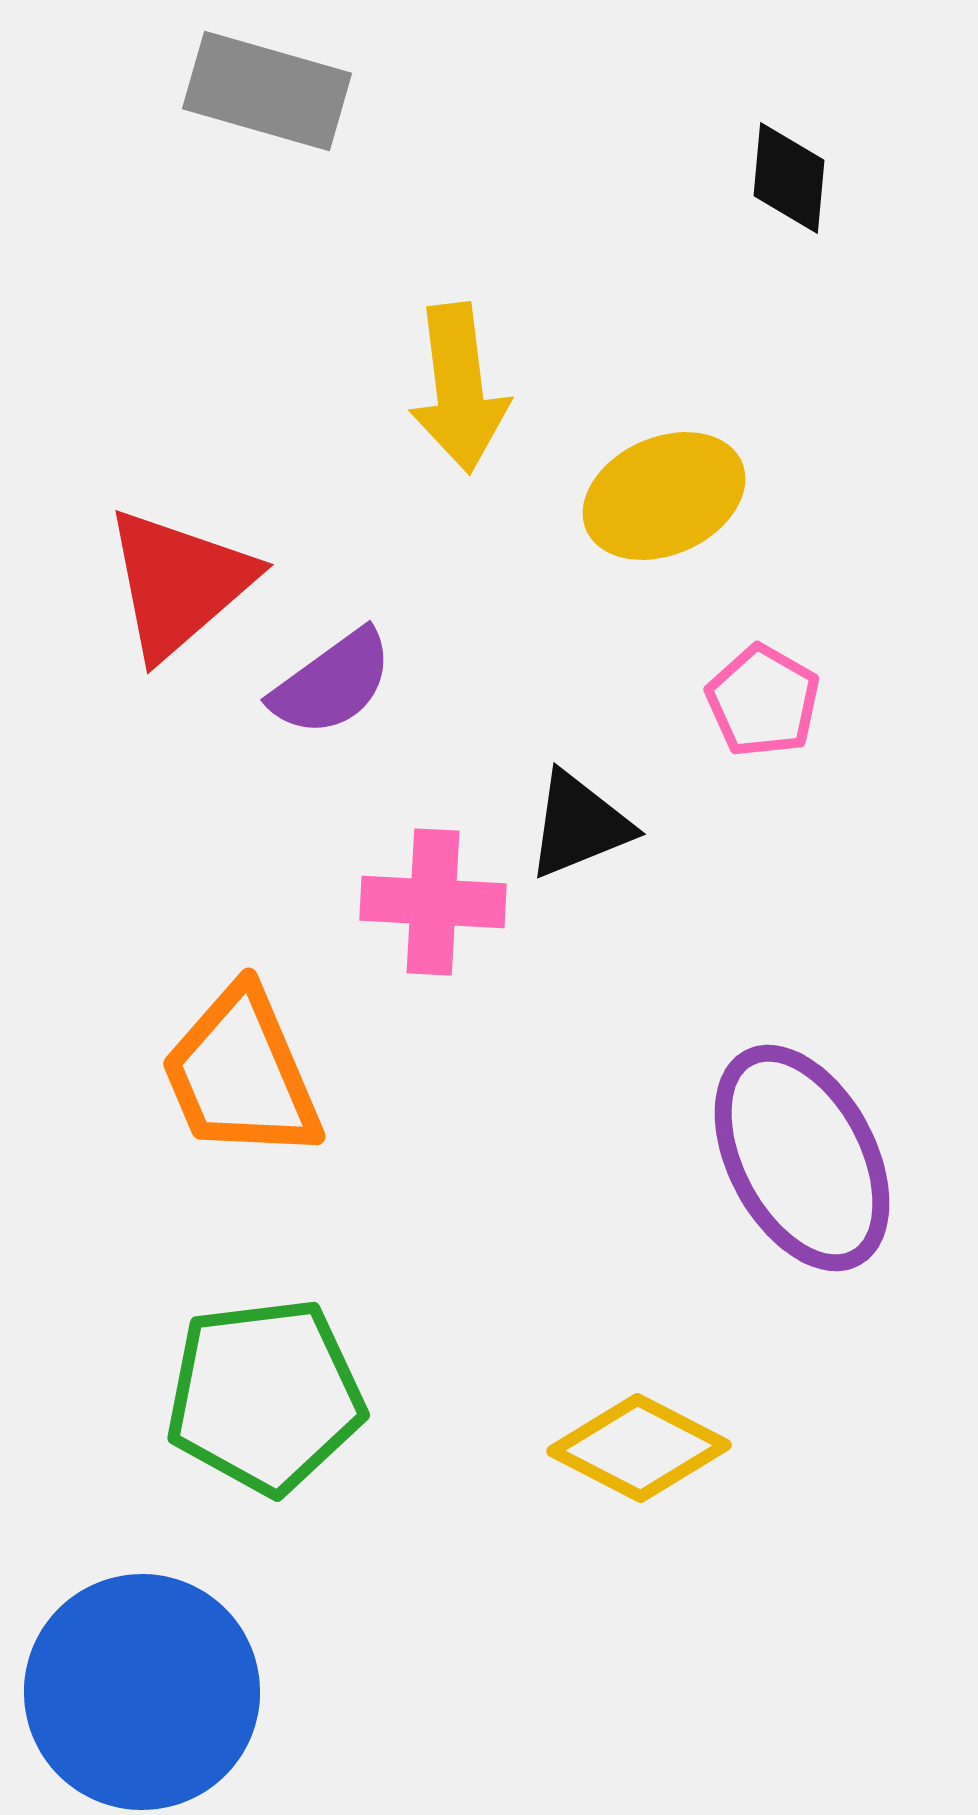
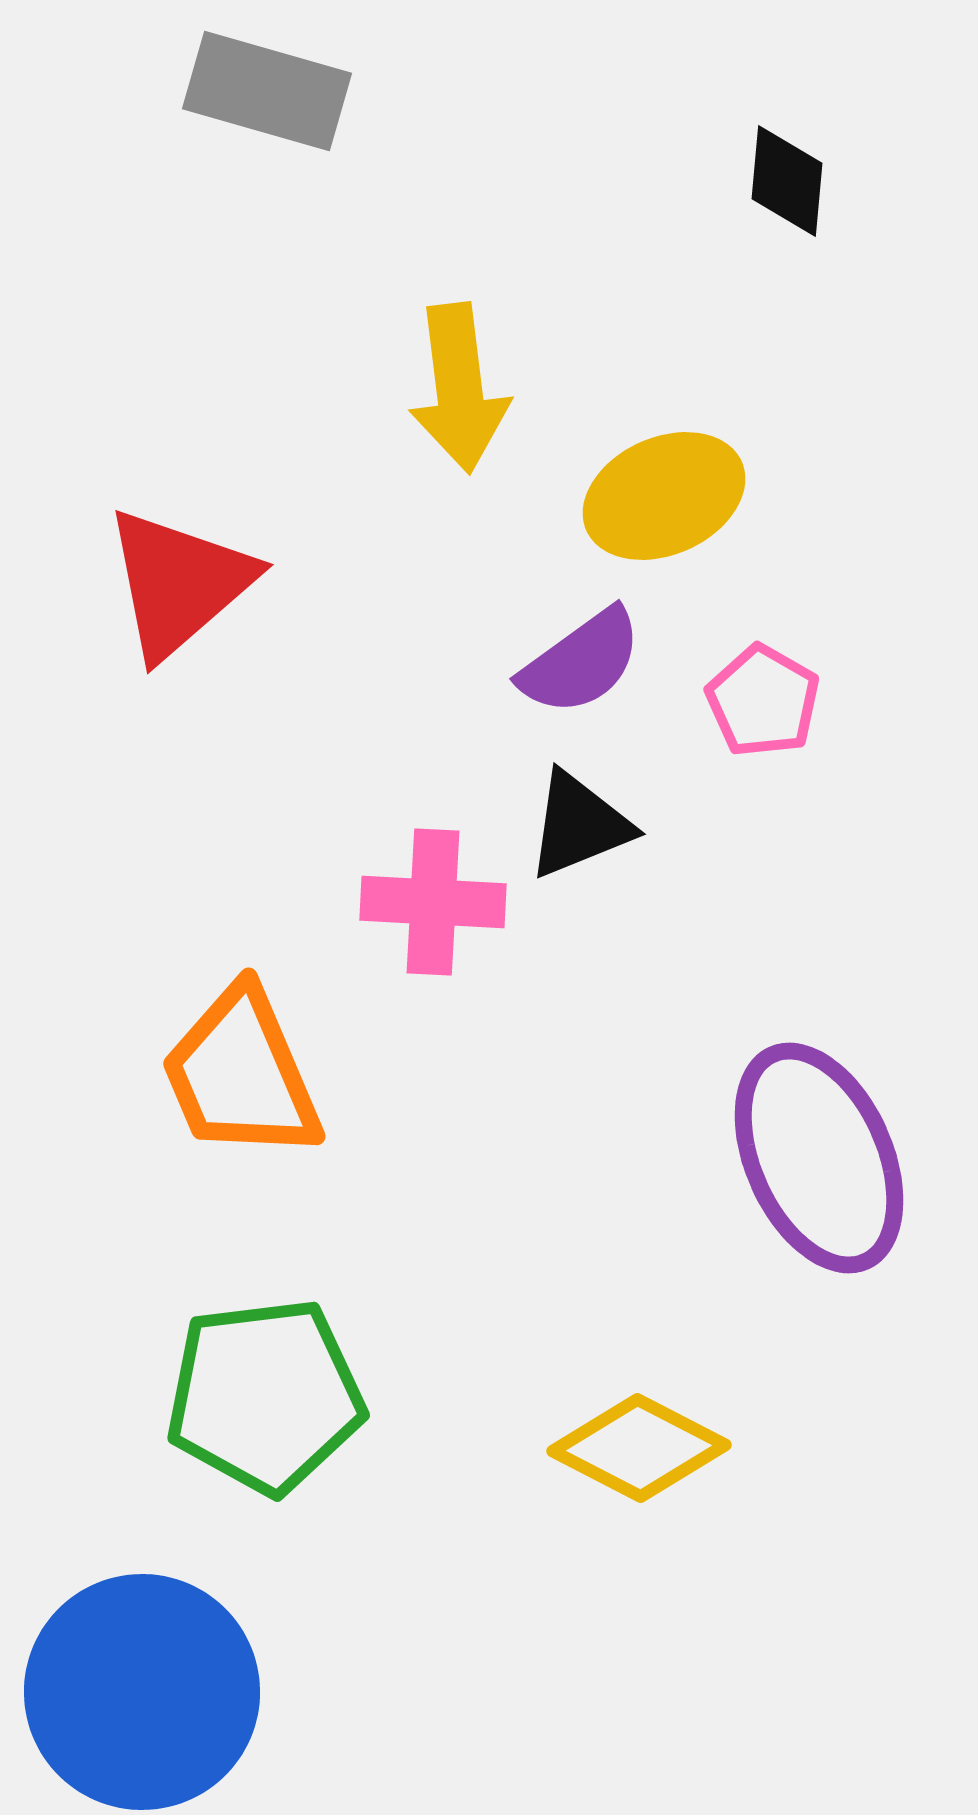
black diamond: moved 2 px left, 3 px down
purple semicircle: moved 249 px right, 21 px up
purple ellipse: moved 17 px right; rotated 4 degrees clockwise
